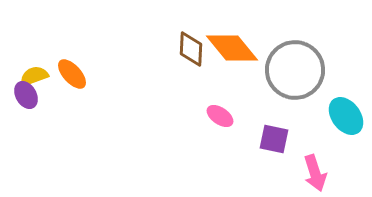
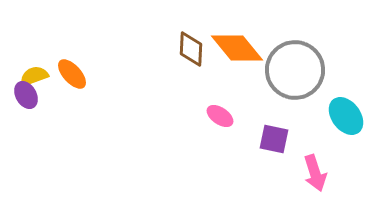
orange diamond: moved 5 px right
